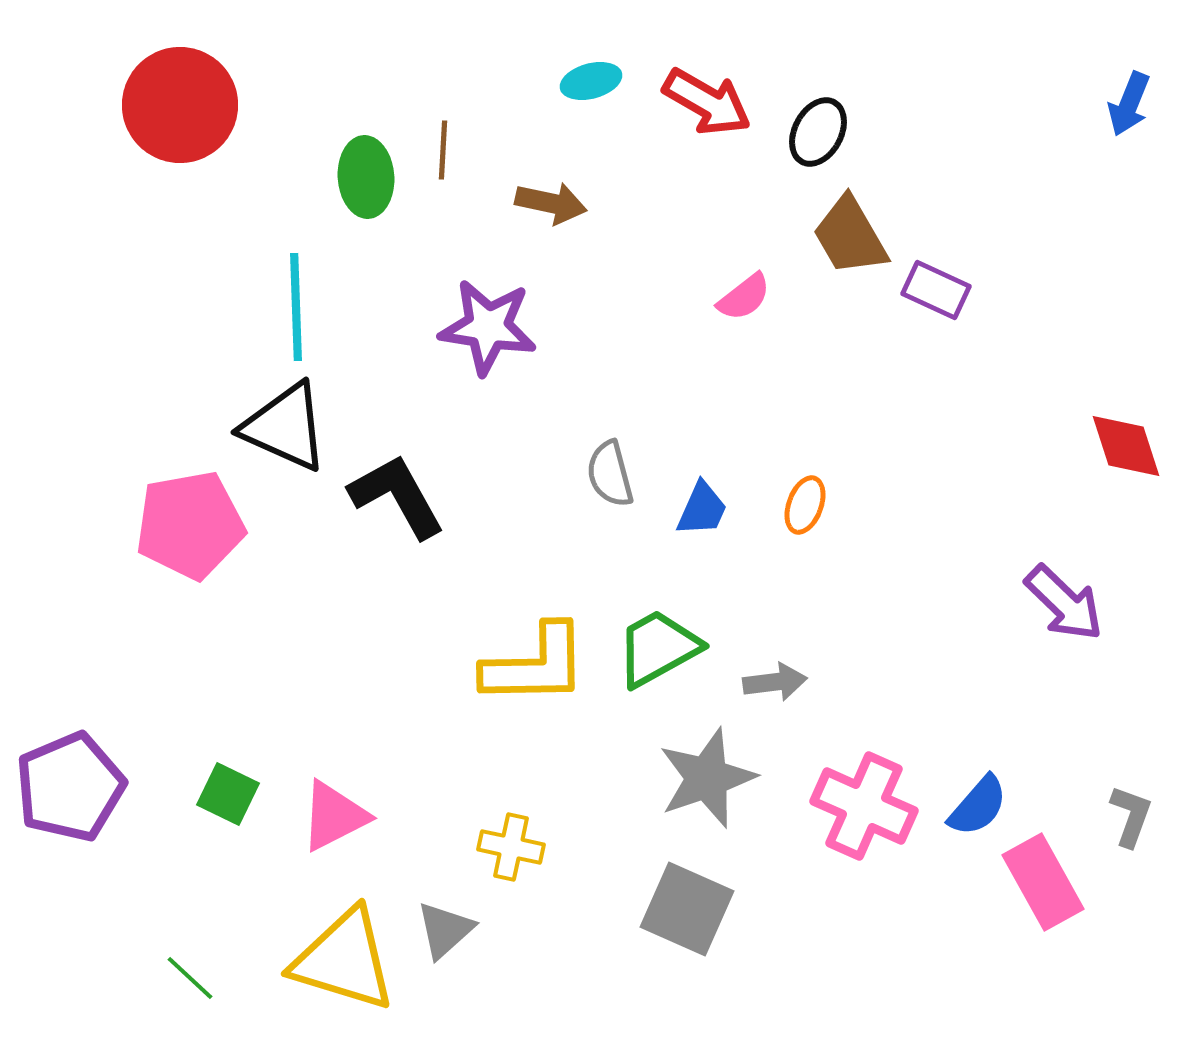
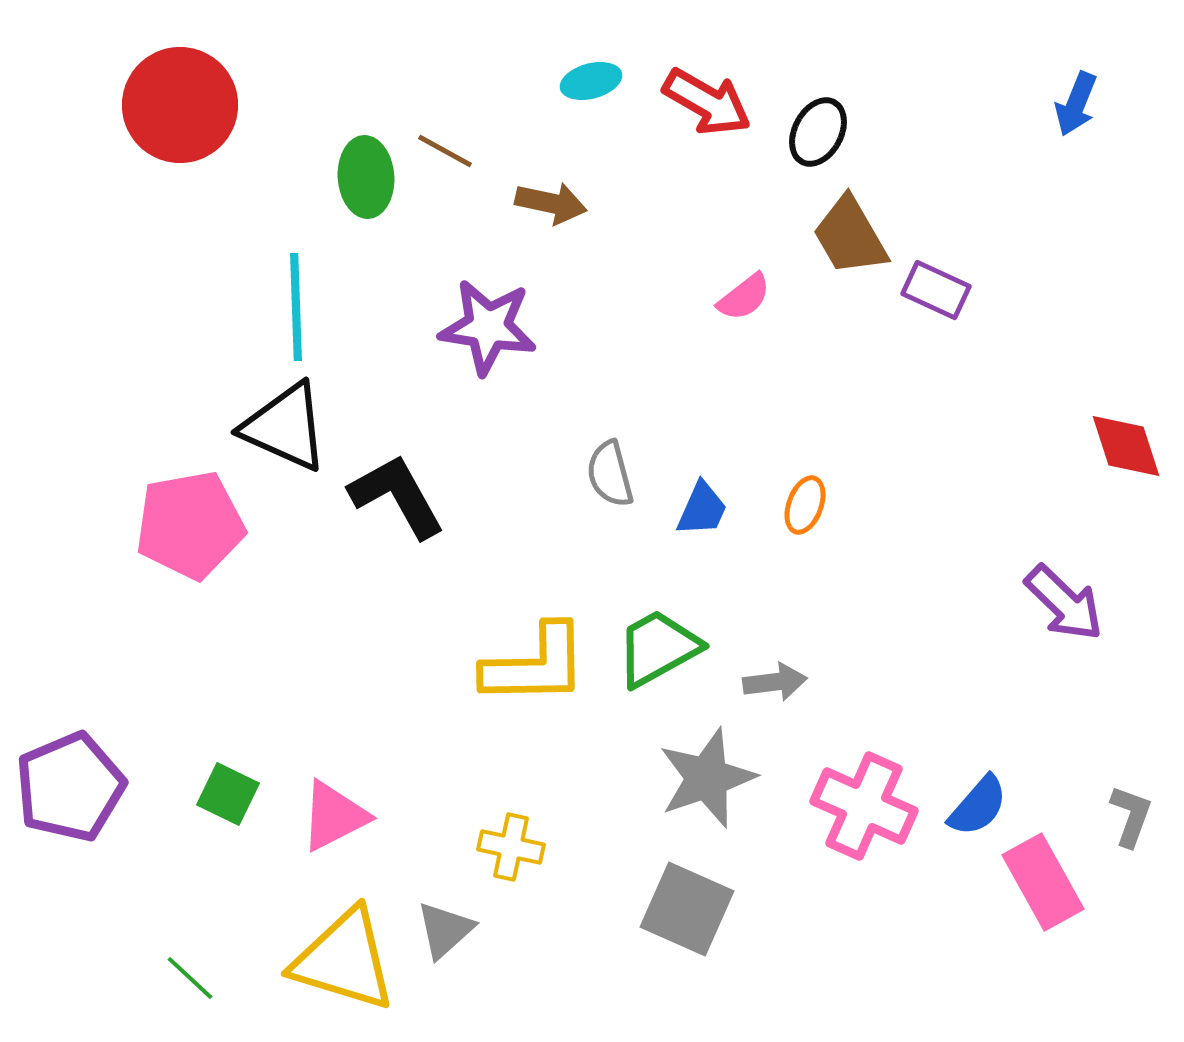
blue arrow: moved 53 px left
brown line: moved 2 px right, 1 px down; rotated 64 degrees counterclockwise
